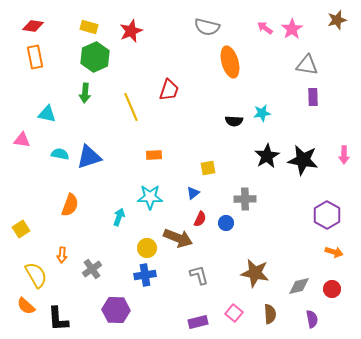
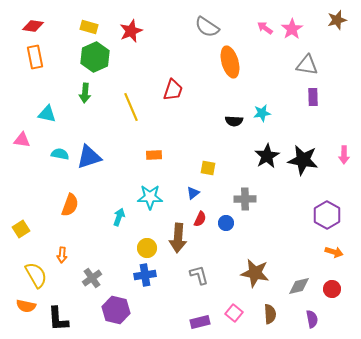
gray semicircle at (207, 27): rotated 20 degrees clockwise
red trapezoid at (169, 90): moved 4 px right
yellow square at (208, 168): rotated 21 degrees clockwise
brown arrow at (178, 238): rotated 72 degrees clockwise
gray cross at (92, 269): moved 9 px down
orange semicircle at (26, 306): rotated 30 degrees counterclockwise
purple hexagon at (116, 310): rotated 12 degrees clockwise
purple rectangle at (198, 322): moved 2 px right
